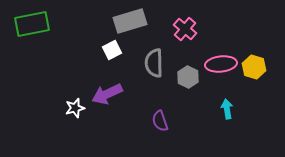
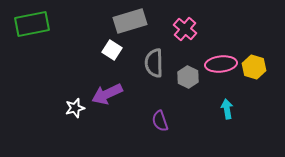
white square: rotated 30 degrees counterclockwise
